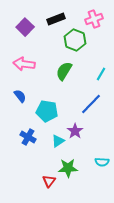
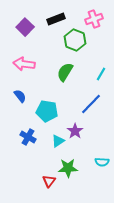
green semicircle: moved 1 px right, 1 px down
